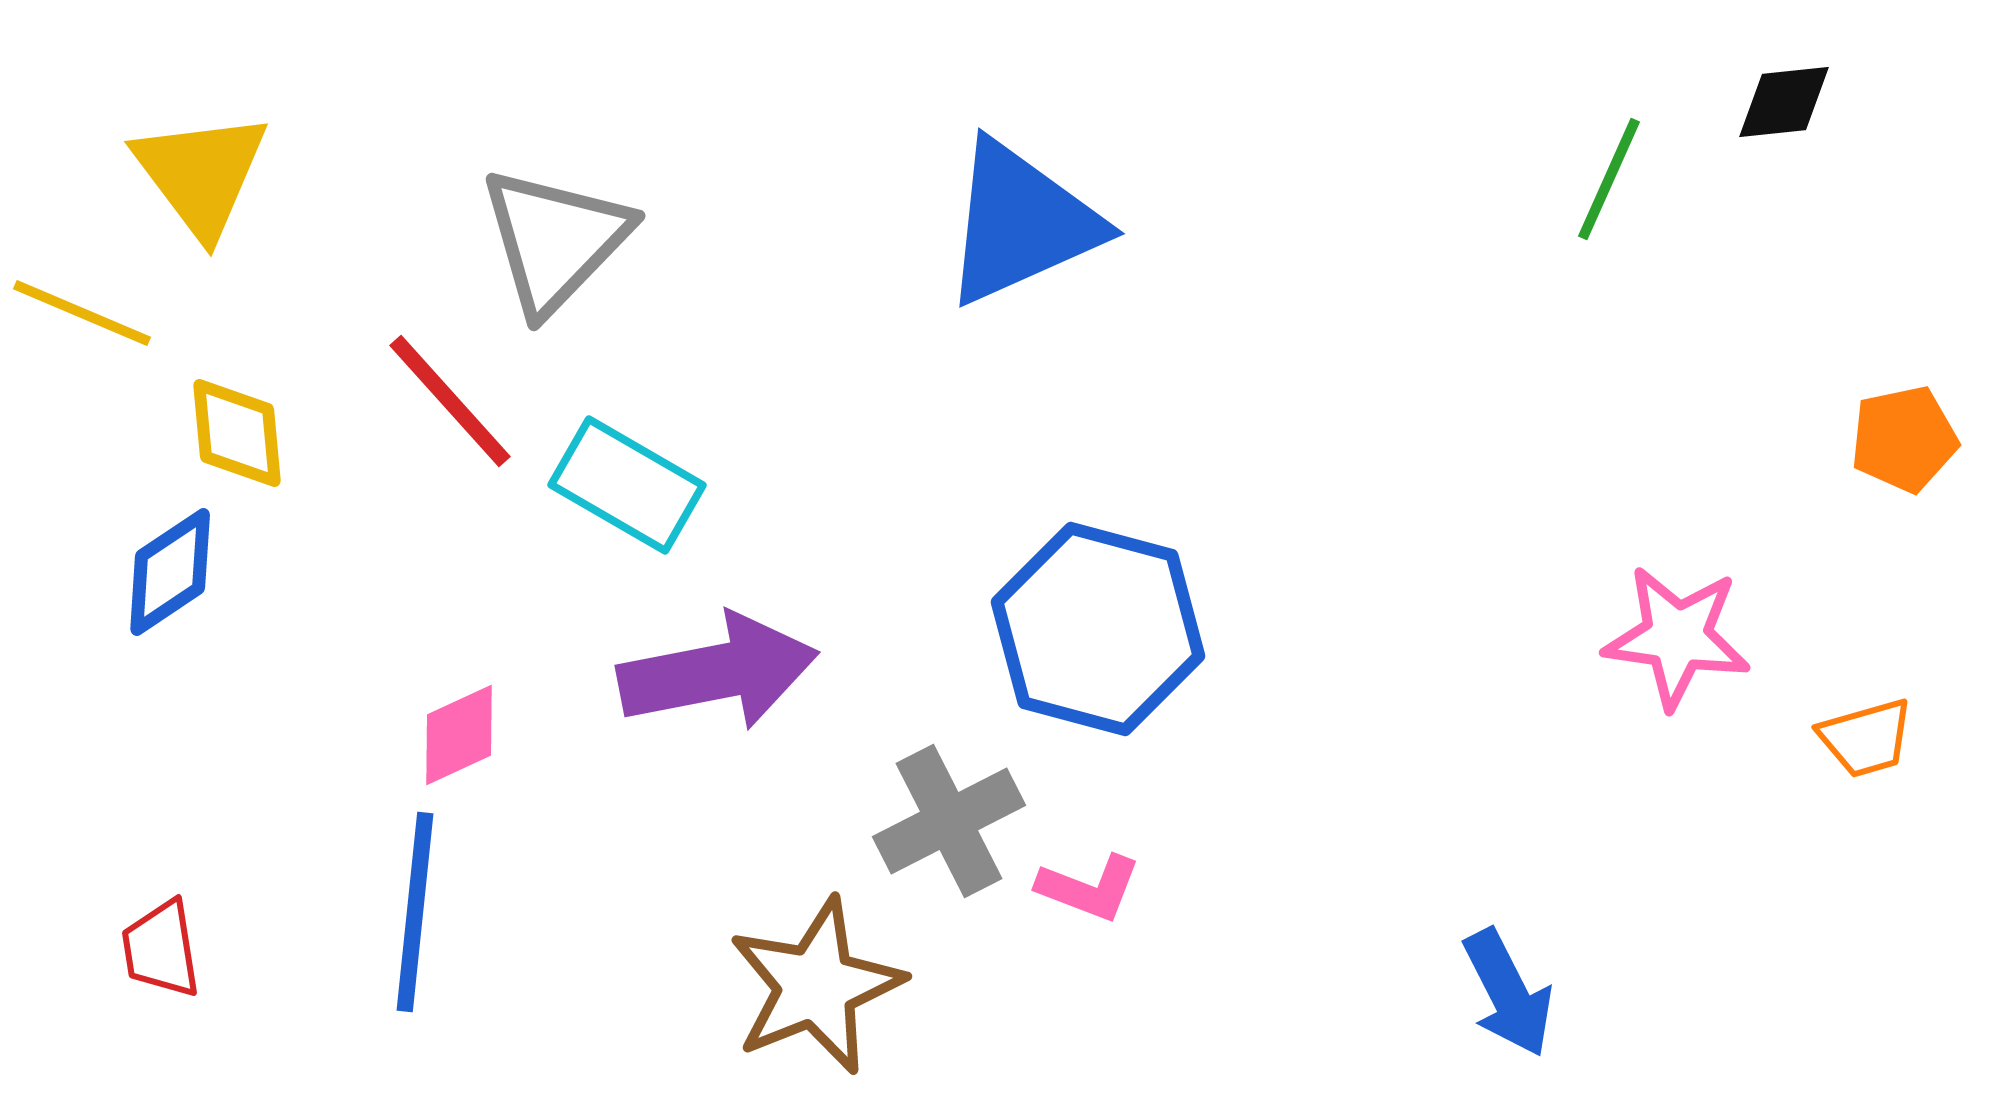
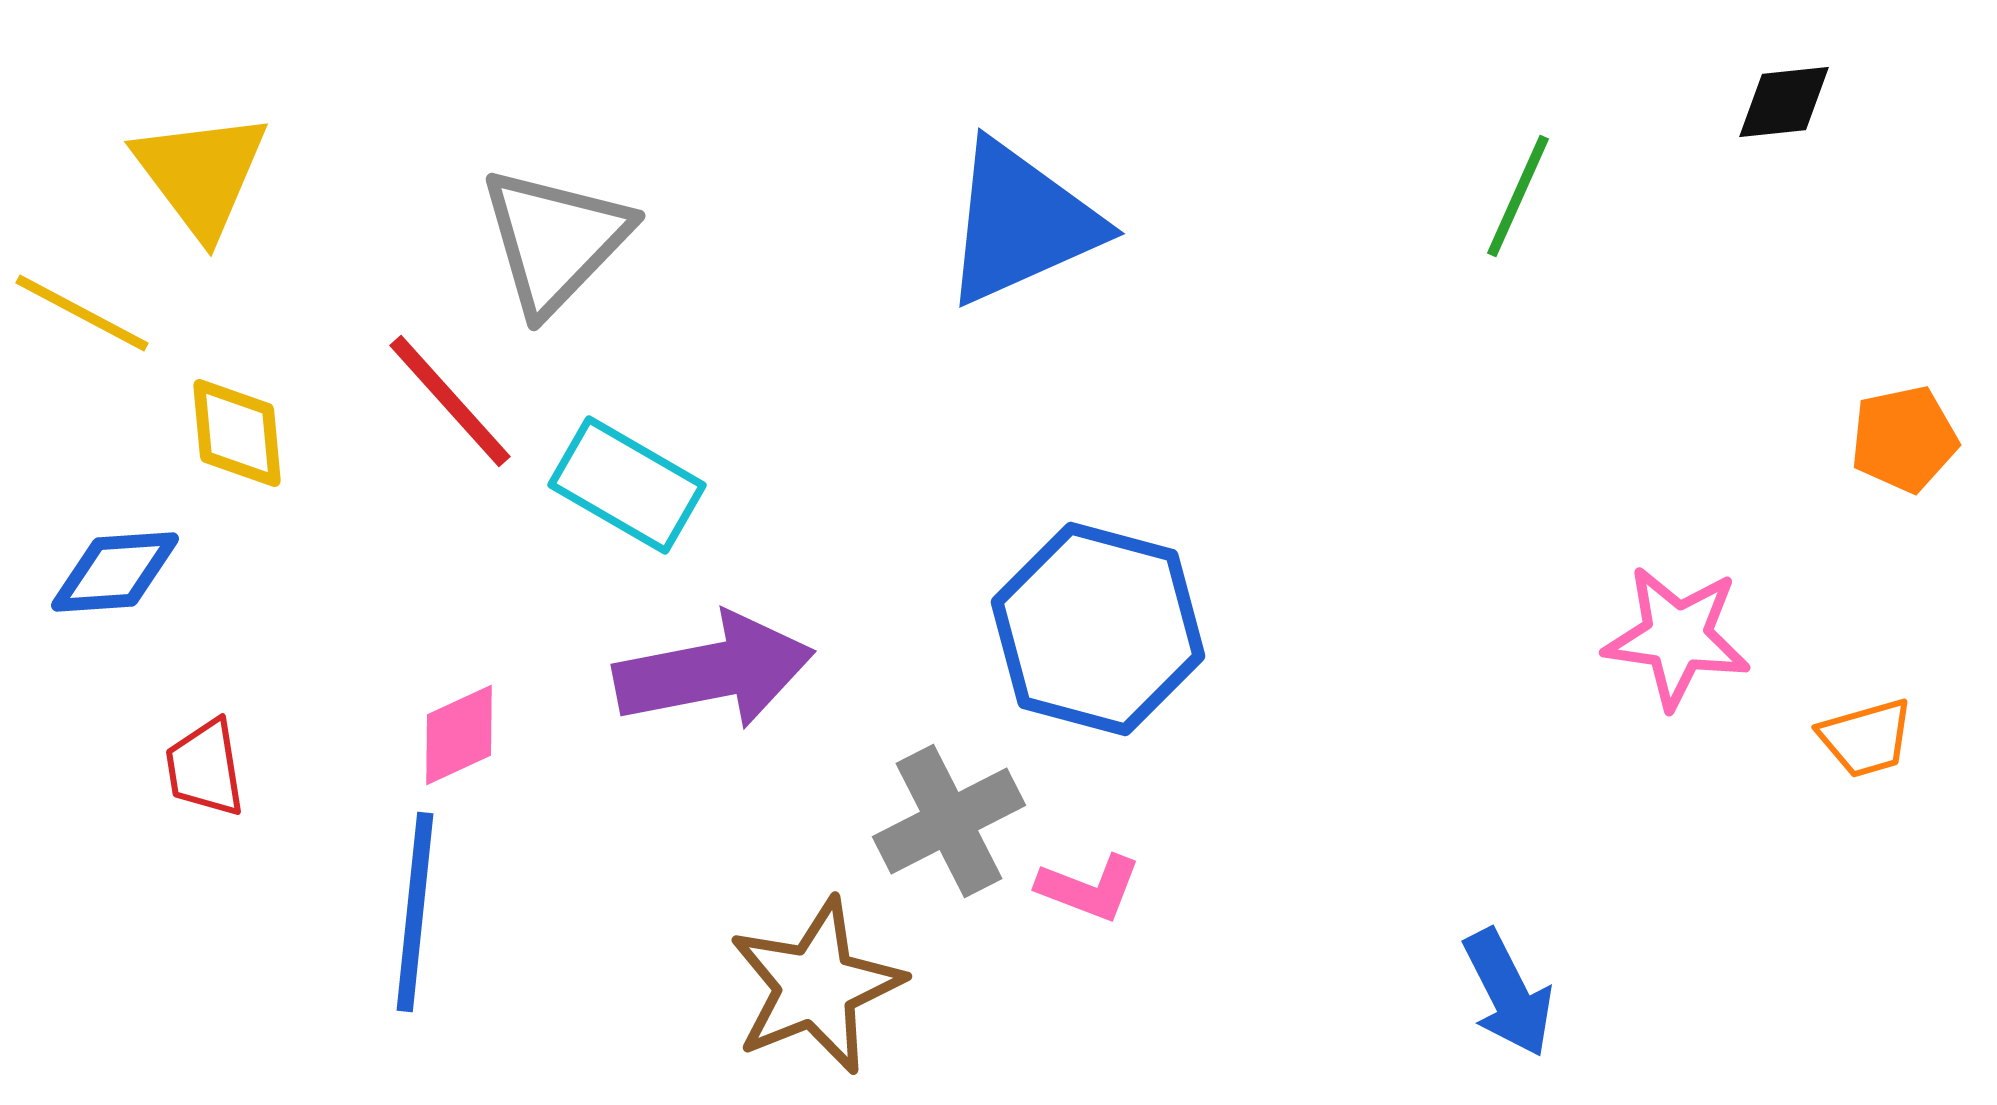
green line: moved 91 px left, 17 px down
yellow line: rotated 5 degrees clockwise
blue diamond: moved 55 px left; rotated 30 degrees clockwise
purple arrow: moved 4 px left, 1 px up
red trapezoid: moved 44 px right, 181 px up
